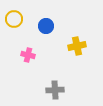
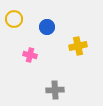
blue circle: moved 1 px right, 1 px down
yellow cross: moved 1 px right
pink cross: moved 2 px right
